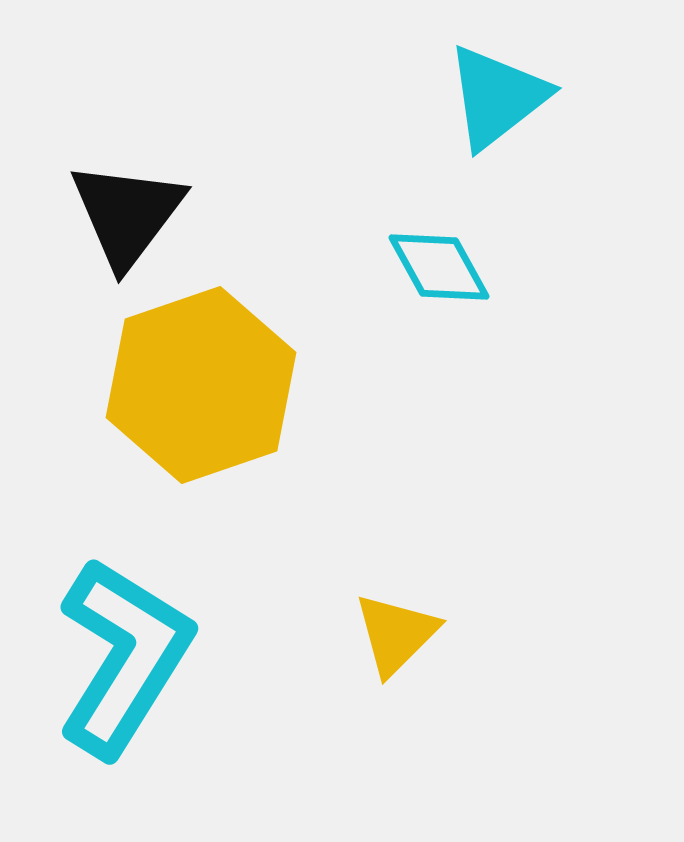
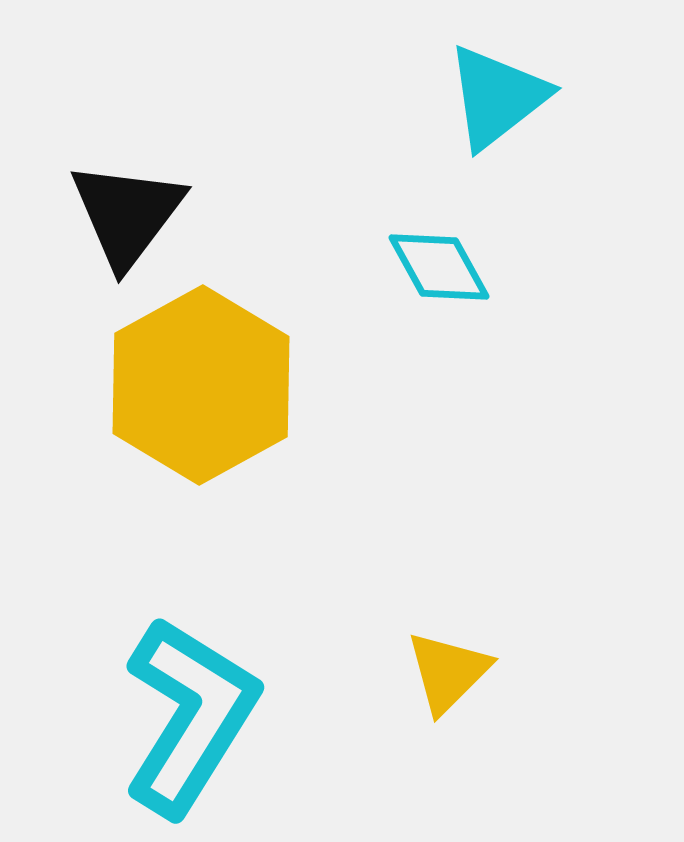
yellow hexagon: rotated 10 degrees counterclockwise
yellow triangle: moved 52 px right, 38 px down
cyan L-shape: moved 66 px right, 59 px down
